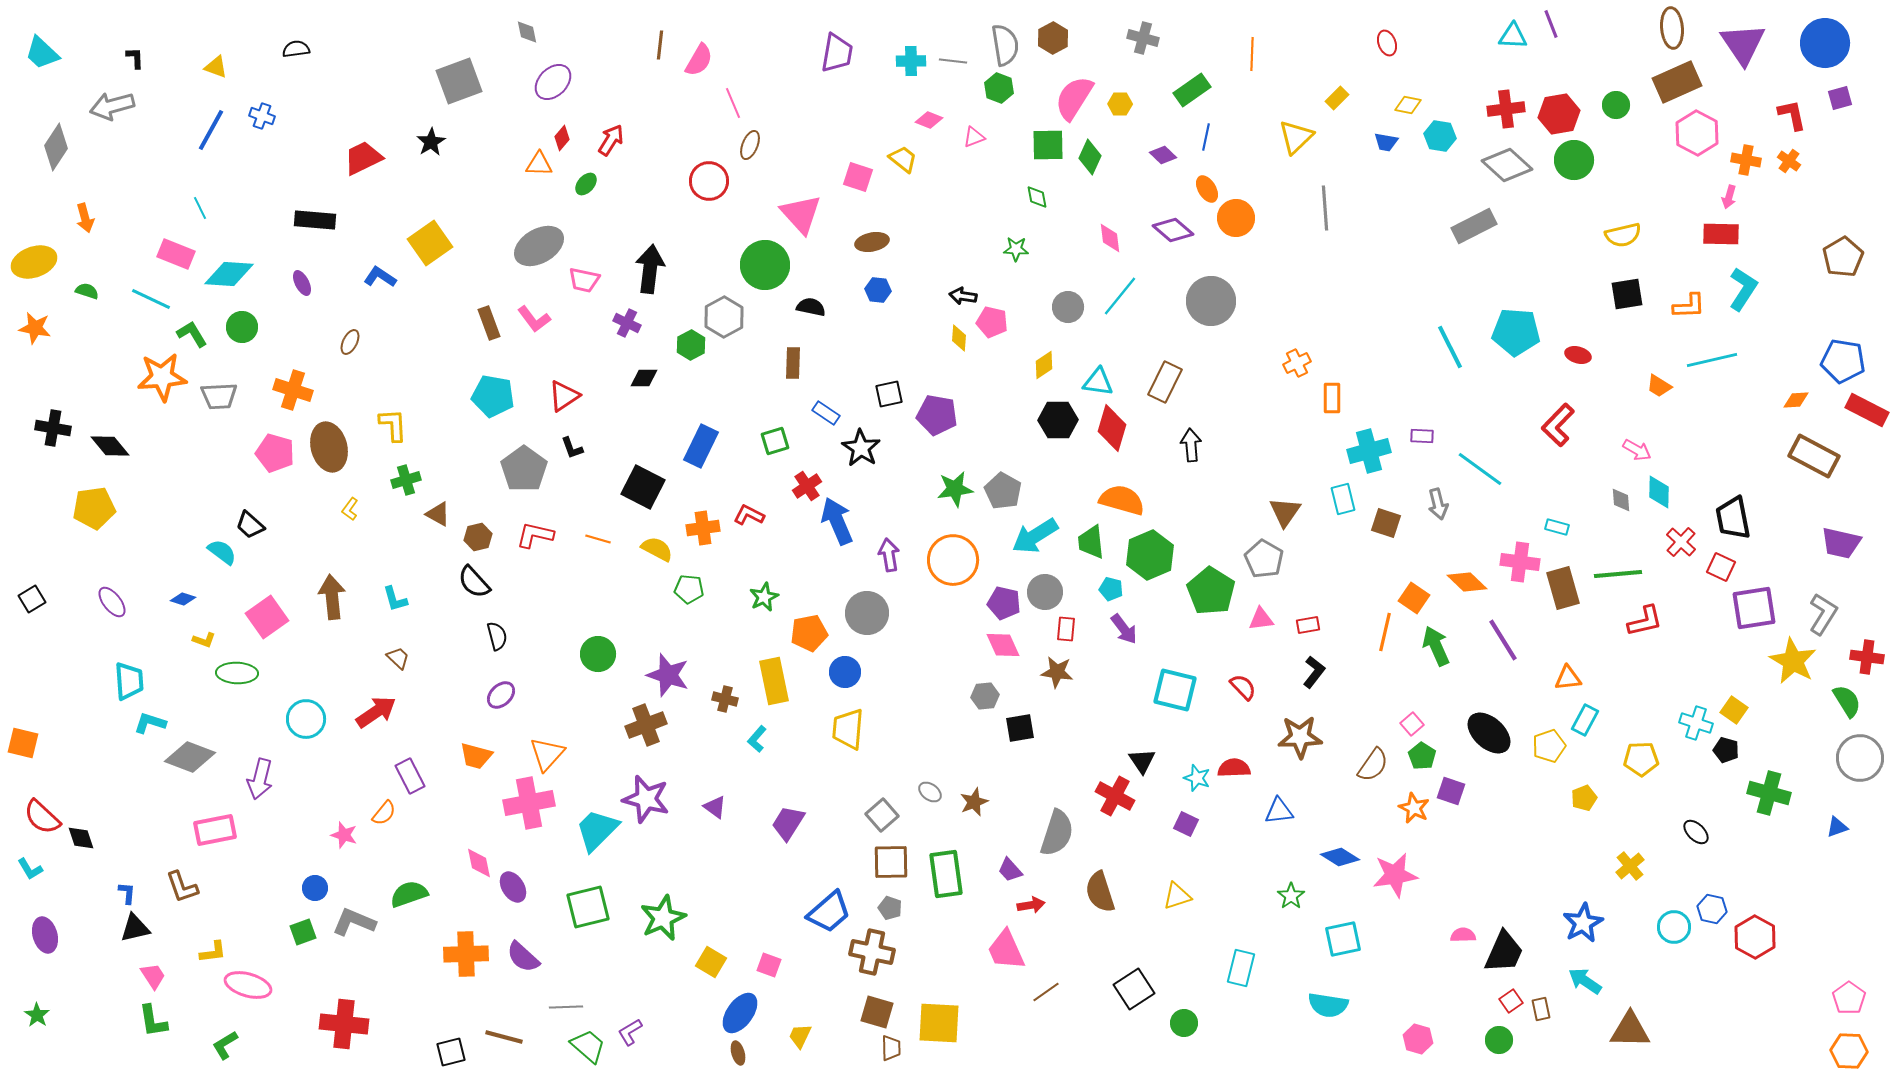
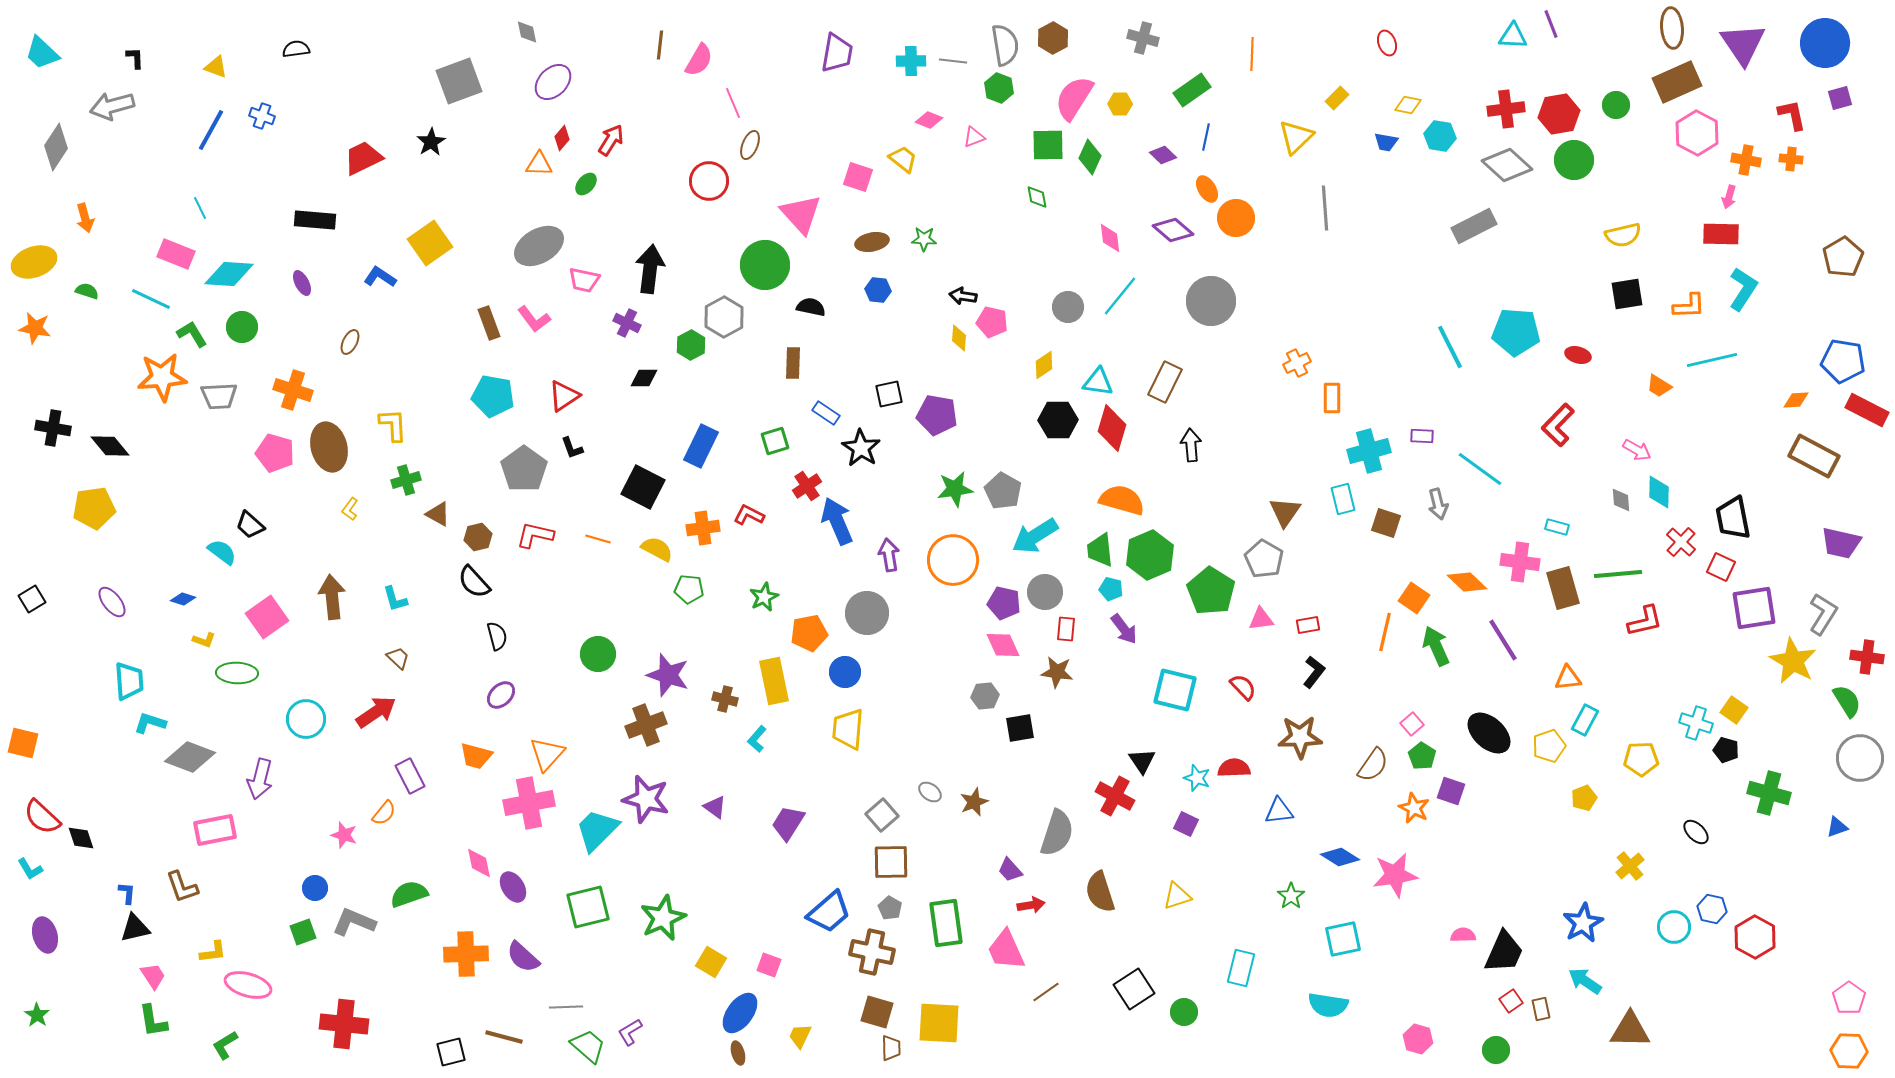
orange cross at (1789, 161): moved 2 px right, 2 px up; rotated 30 degrees counterclockwise
green star at (1016, 249): moved 92 px left, 10 px up
green trapezoid at (1091, 542): moved 9 px right, 8 px down
green rectangle at (946, 874): moved 49 px down
gray pentagon at (890, 908): rotated 10 degrees clockwise
green circle at (1184, 1023): moved 11 px up
green circle at (1499, 1040): moved 3 px left, 10 px down
